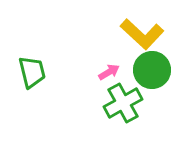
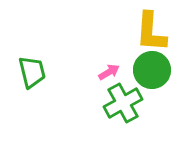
yellow L-shape: moved 9 px right, 2 px up; rotated 51 degrees clockwise
